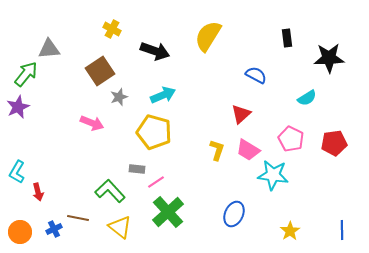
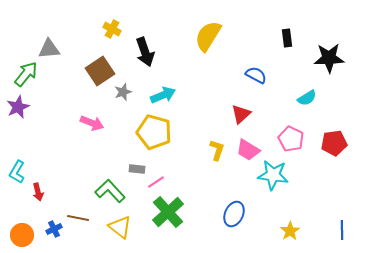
black arrow: moved 10 px left, 1 px down; rotated 52 degrees clockwise
gray star: moved 4 px right, 5 px up
orange circle: moved 2 px right, 3 px down
